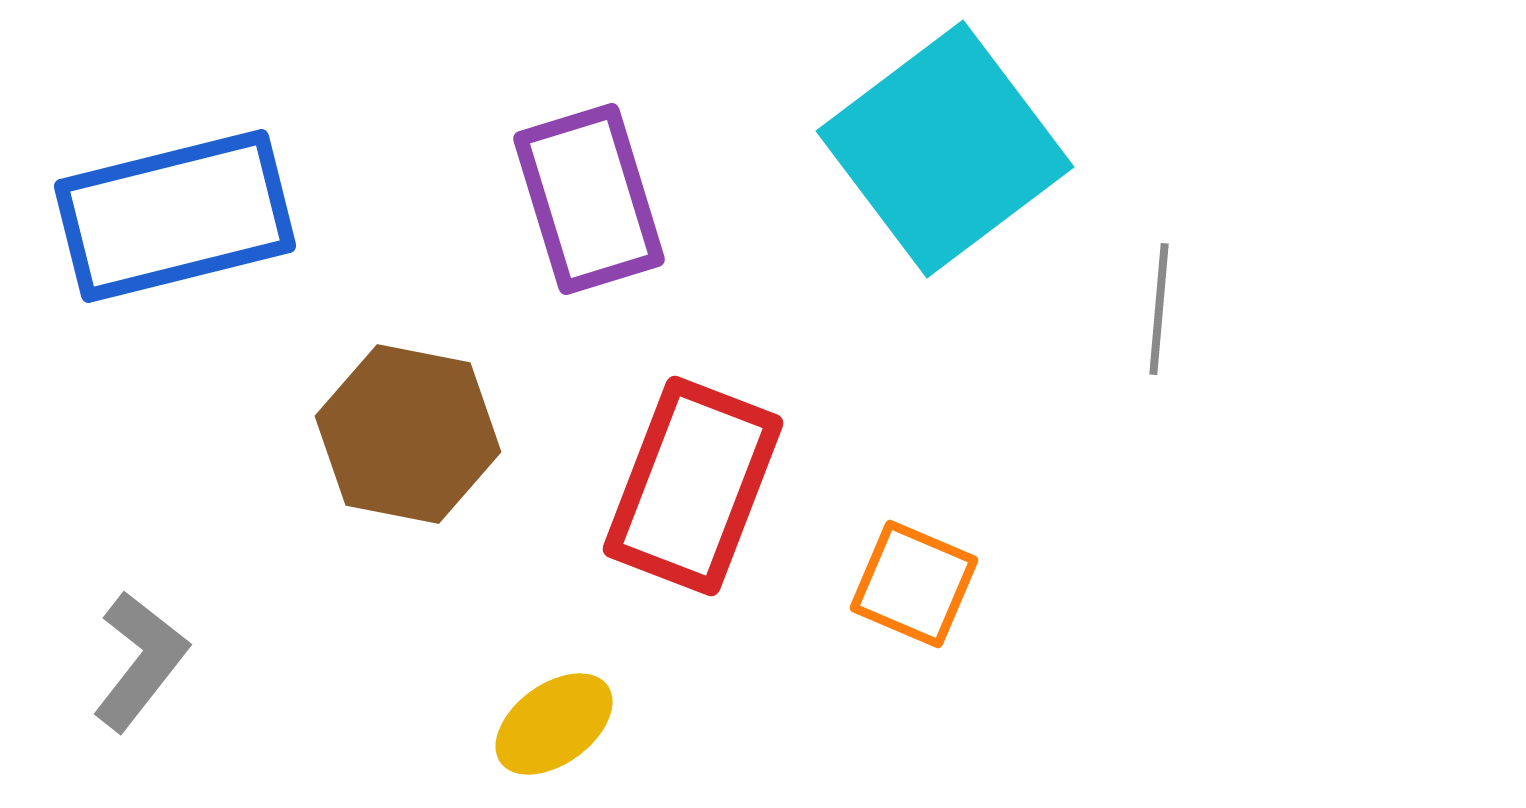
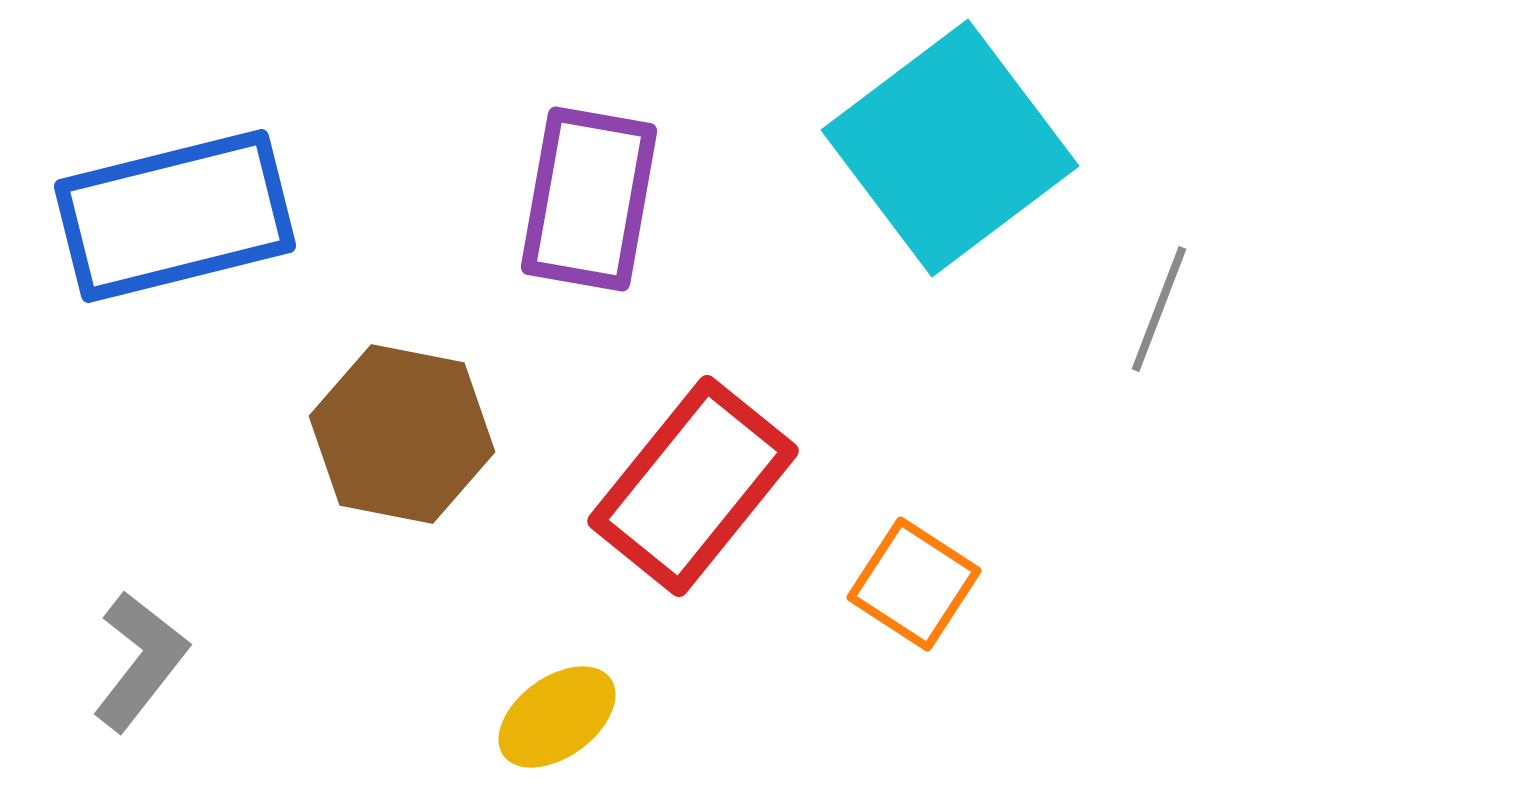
cyan square: moved 5 px right, 1 px up
purple rectangle: rotated 27 degrees clockwise
gray line: rotated 16 degrees clockwise
brown hexagon: moved 6 px left
red rectangle: rotated 18 degrees clockwise
orange square: rotated 10 degrees clockwise
yellow ellipse: moved 3 px right, 7 px up
